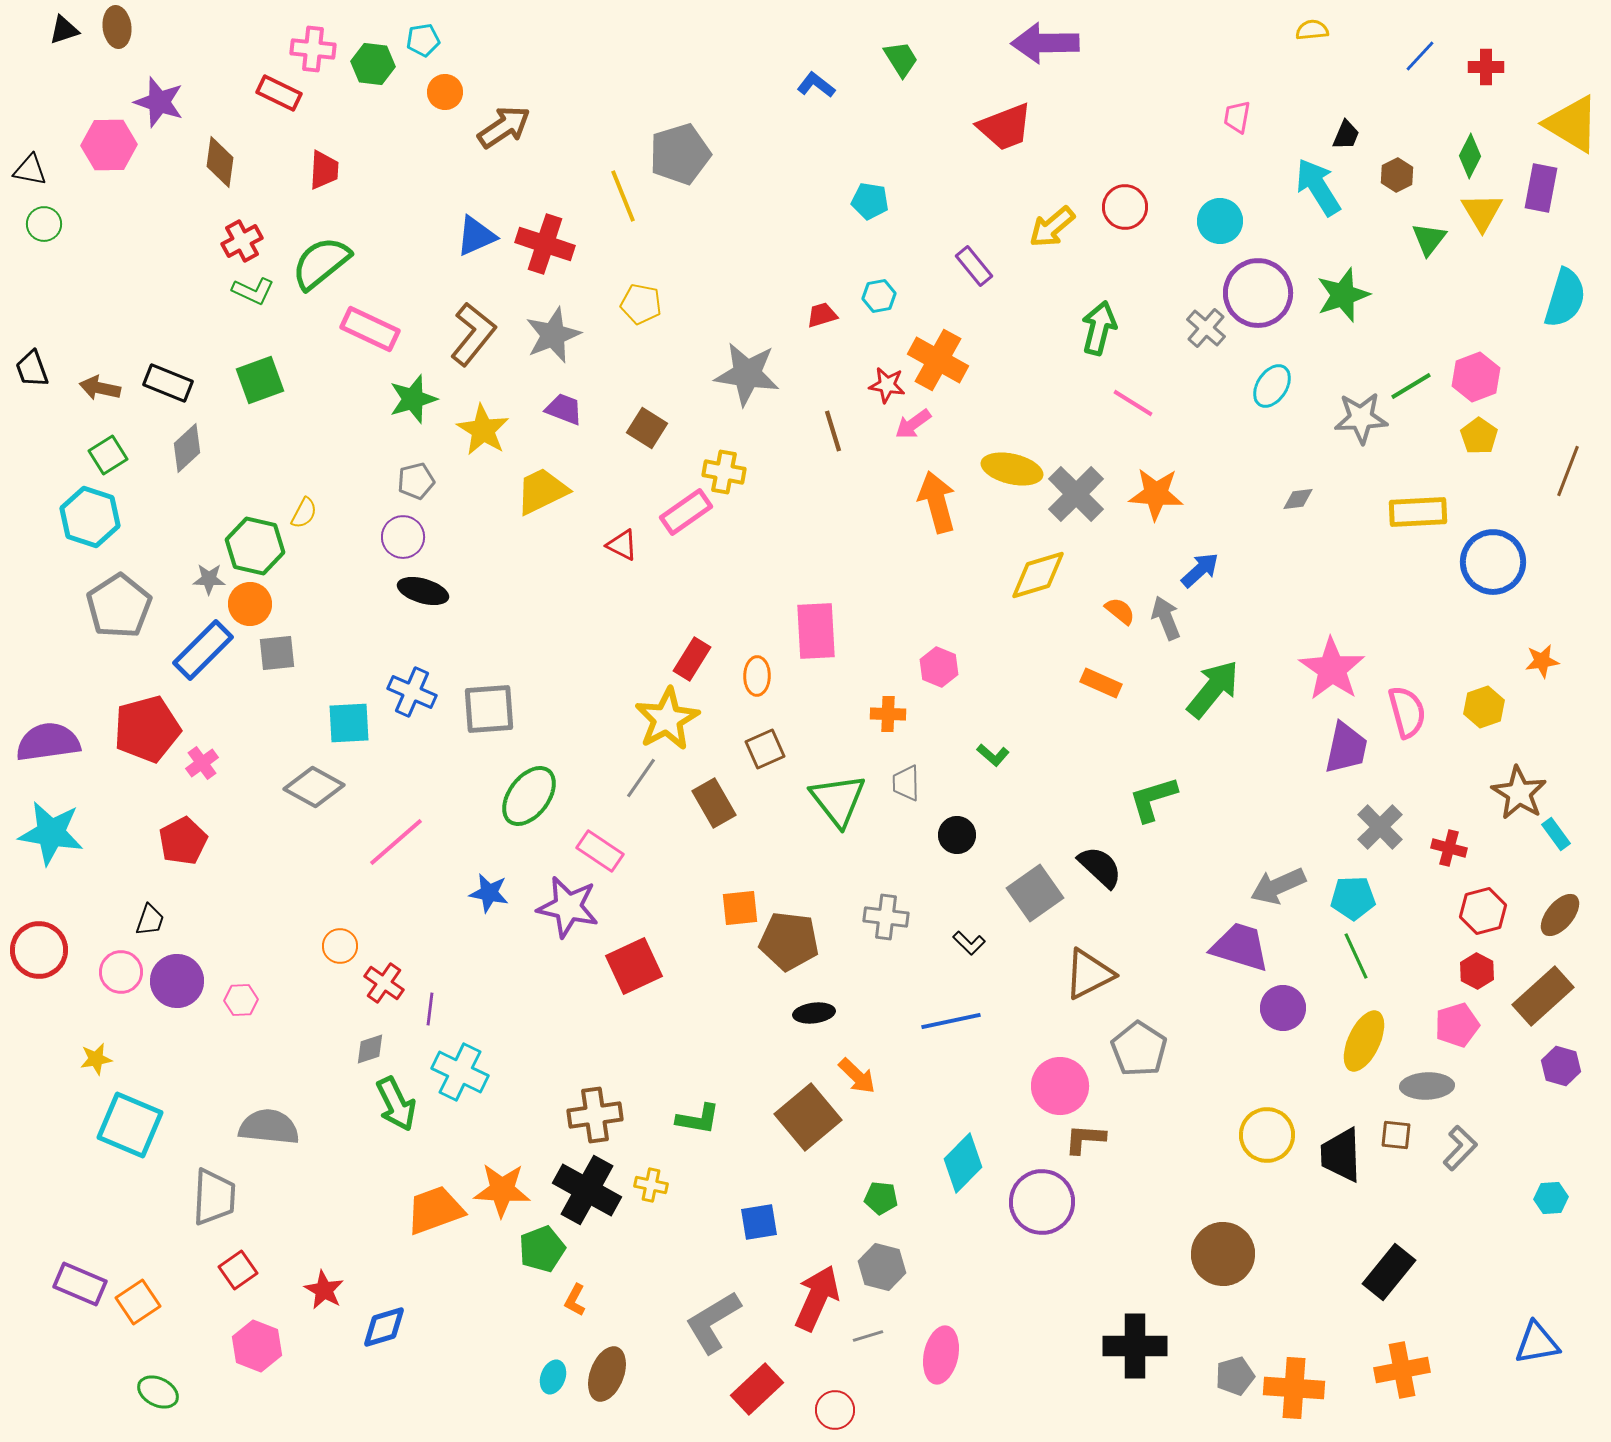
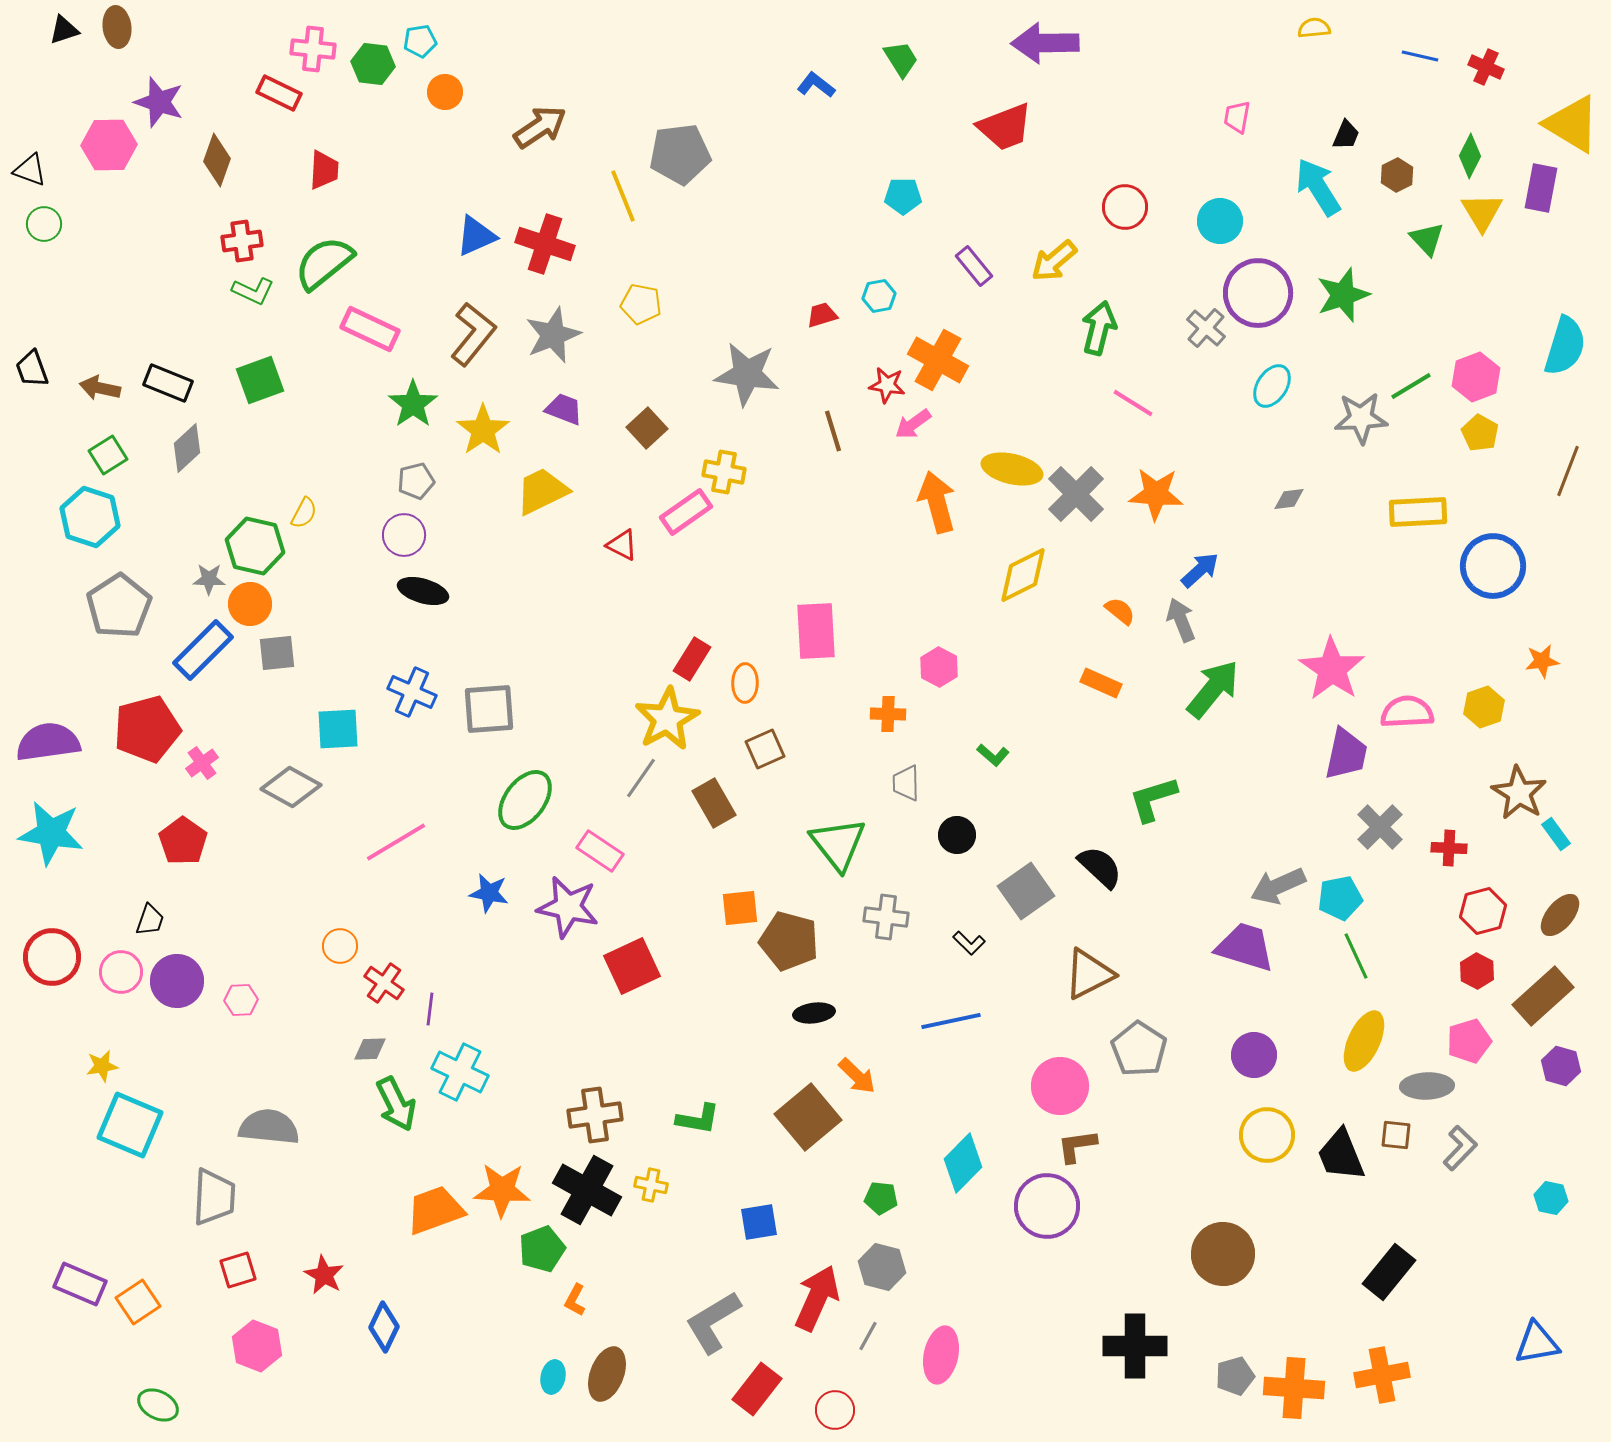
yellow semicircle at (1312, 30): moved 2 px right, 2 px up
cyan pentagon at (423, 40): moved 3 px left, 1 px down
blue line at (1420, 56): rotated 60 degrees clockwise
red cross at (1486, 67): rotated 24 degrees clockwise
brown arrow at (504, 127): moved 36 px right
gray pentagon at (680, 154): rotated 10 degrees clockwise
brown diamond at (220, 162): moved 3 px left, 2 px up; rotated 12 degrees clockwise
black triangle at (30, 170): rotated 9 degrees clockwise
cyan pentagon at (870, 201): moved 33 px right, 5 px up; rotated 9 degrees counterclockwise
yellow arrow at (1052, 227): moved 2 px right, 34 px down
green triangle at (1429, 239): moved 2 px left; rotated 21 degrees counterclockwise
red cross at (242, 241): rotated 21 degrees clockwise
green semicircle at (321, 263): moved 3 px right
cyan semicircle at (1565, 298): moved 48 px down
green star at (413, 399): moved 5 px down; rotated 18 degrees counterclockwise
brown square at (647, 428): rotated 15 degrees clockwise
yellow star at (483, 430): rotated 6 degrees clockwise
yellow pentagon at (1479, 436): moved 1 px right, 3 px up; rotated 6 degrees counterclockwise
gray diamond at (1298, 499): moved 9 px left
purple circle at (403, 537): moved 1 px right, 2 px up
blue circle at (1493, 562): moved 4 px down
yellow diamond at (1038, 575): moved 15 px left; rotated 10 degrees counterclockwise
gray arrow at (1166, 618): moved 15 px right, 2 px down
pink hexagon at (939, 667): rotated 6 degrees clockwise
orange ellipse at (757, 676): moved 12 px left, 7 px down
pink semicircle at (1407, 712): rotated 78 degrees counterclockwise
cyan square at (349, 723): moved 11 px left, 6 px down
purple trapezoid at (1346, 748): moved 6 px down
gray diamond at (314, 787): moved 23 px left
green ellipse at (529, 796): moved 4 px left, 4 px down
green triangle at (838, 800): moved 44 px down
red pentagon at (183, 841): rotated 9 degrees counterclockwise
pink line at (396, 842): rotated 10 degrees clockwise
red cross at (1449, 848): rotated 12 degrees counterclockwise
gray square at (1035, 893): moved 9 px left, 2 px up
cyan pentagon at (1353, 898): moved 13 px left; rotated 9 degrees counterclockwise
brown pentagon at (789, 941): rotated 8 degrees clockwise
purple trapezoid at (1240, 947): moved 5 px right
red circle at (39, 950): moved 13 px right, 7 px down
red square at (634, 966): moved 2 px left
purple circle at (1283, 1008): moved 29 px left, 47 px down
pink pentagon at (1457, 1025): moved 12 px right, 16 px down
gray diamond at (370, 1049): rotated 16 degrees clockwise
yellow star at (96, 1059): moved 6 px right, 7 px down
brown L-shape at (1085, 1139): moved 8 px left, 7 px down; rotated 12 degrees counterclockwise
black trapezoid at (1341, 1155): rotated 20 degrees counterclockwise
cyan hexagon at (1551, 1198): rotated 16 degrees clockwise
purple circle at (1042, 1202): moved 5 px right, 4 px down
red square at (238, 1270): rotated 18 degrees clockwise
red star at (324, 1290): moved 15 px up
blue diamond at (384, 1327): rotated 48 degrees counterclockwise
gray line at (868, 1336): rotated 44 degrees counterclockwise
orange cross at (1402, 1370): moved 20 px left, 5 px down
cyan ellipse at (553, 1377): rotated 8 degrees counterclockwise
red rectangle at (757, 1389): rotated 9 degrees counterclockwise
green ellipse at (158, 1392): moved 13 px down
